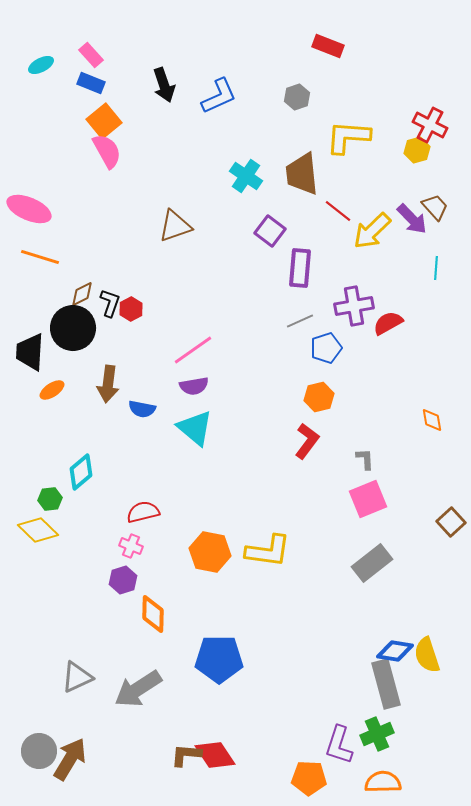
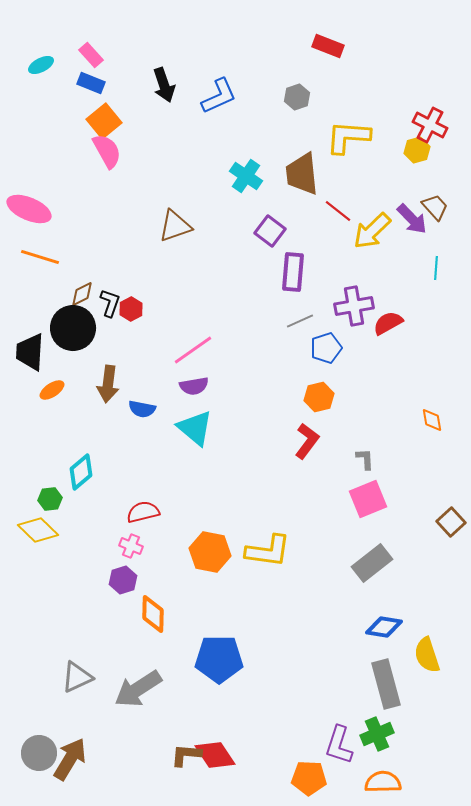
purple rectangle at (300, 268): moved 7 px left, 4 px down
blue diamond at (395, 651): moved 11 px left, 24 px up
gray circle at (39, 751): moved 2 px down
